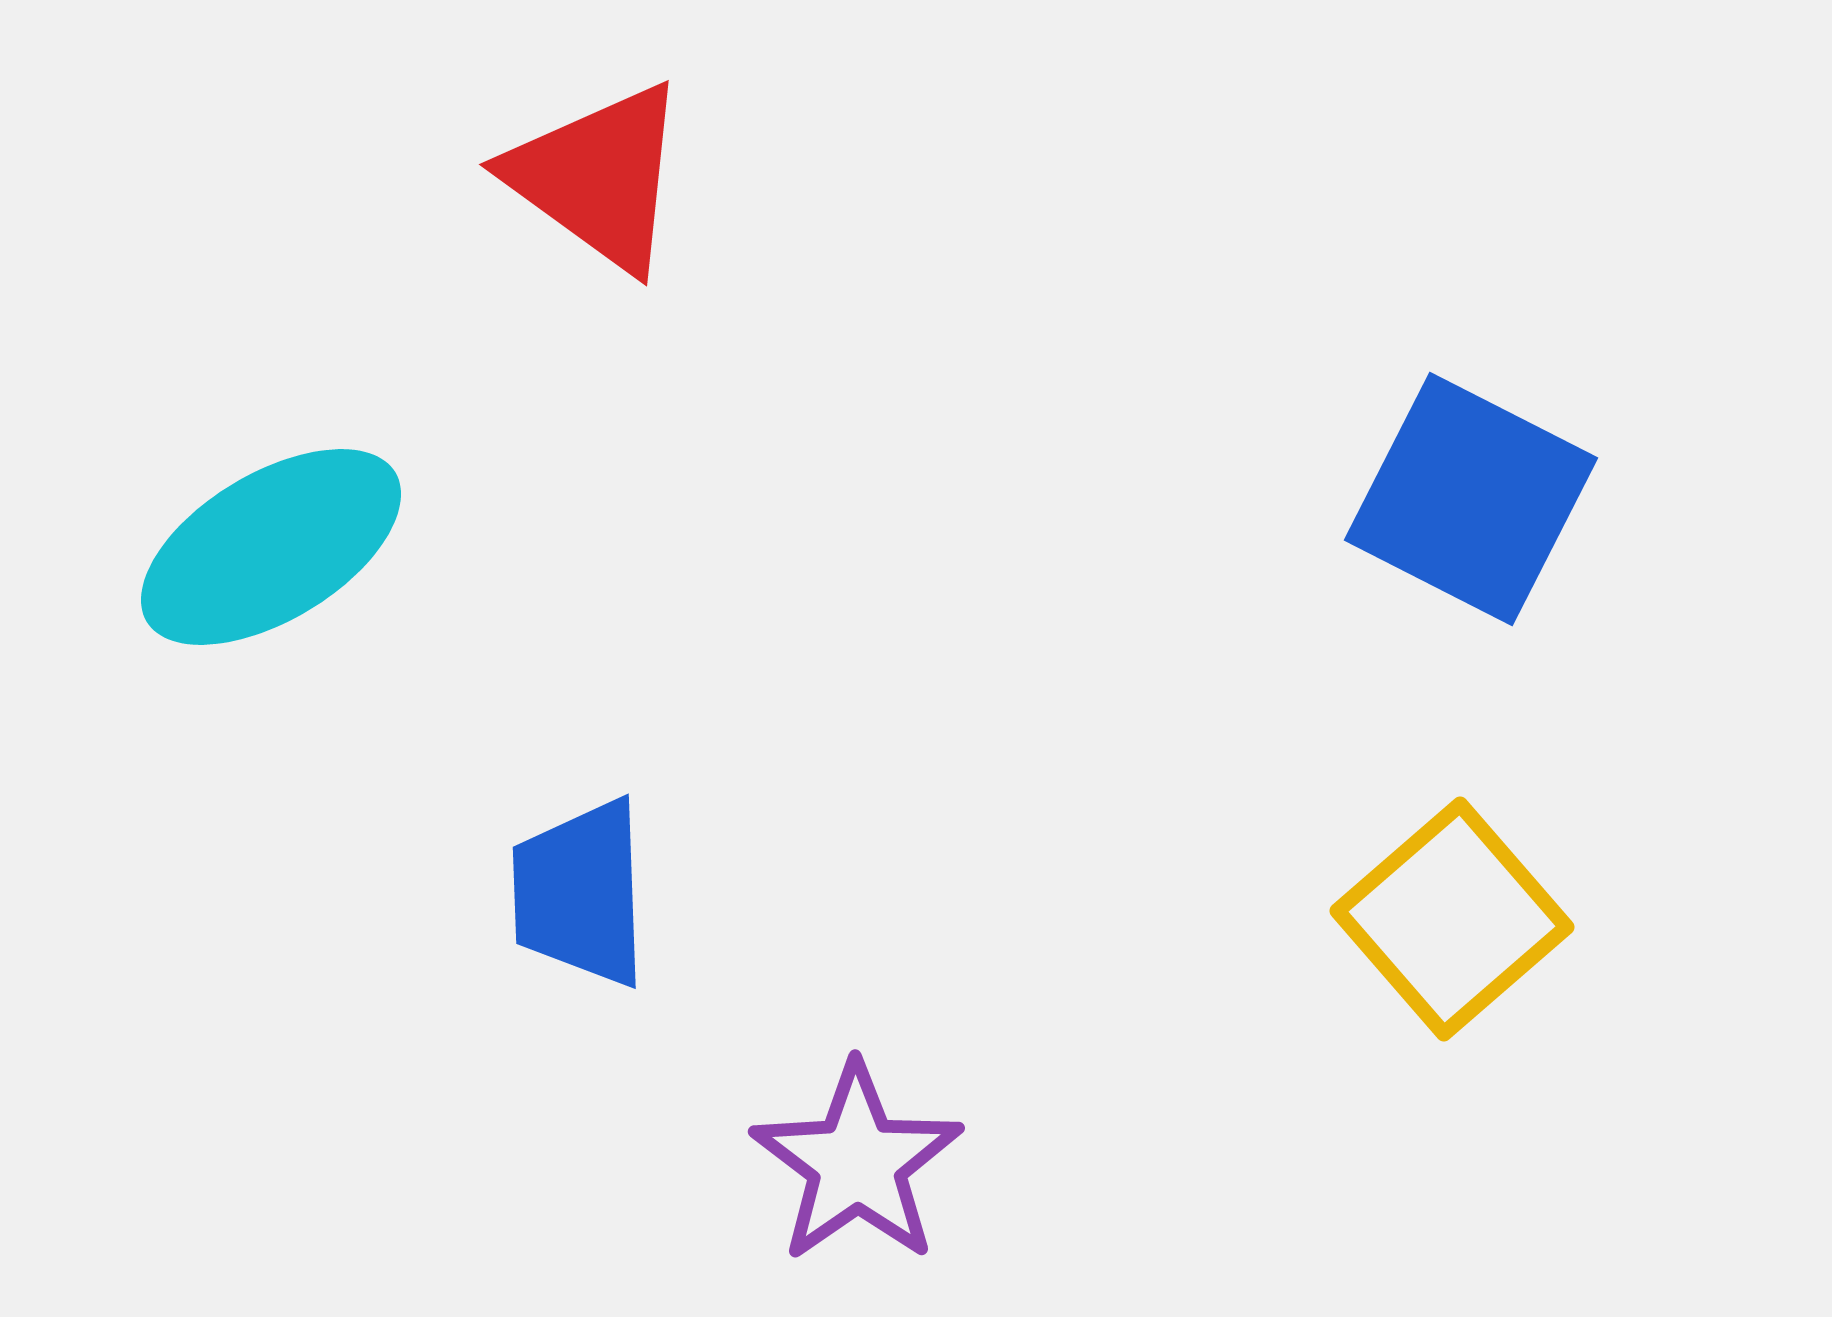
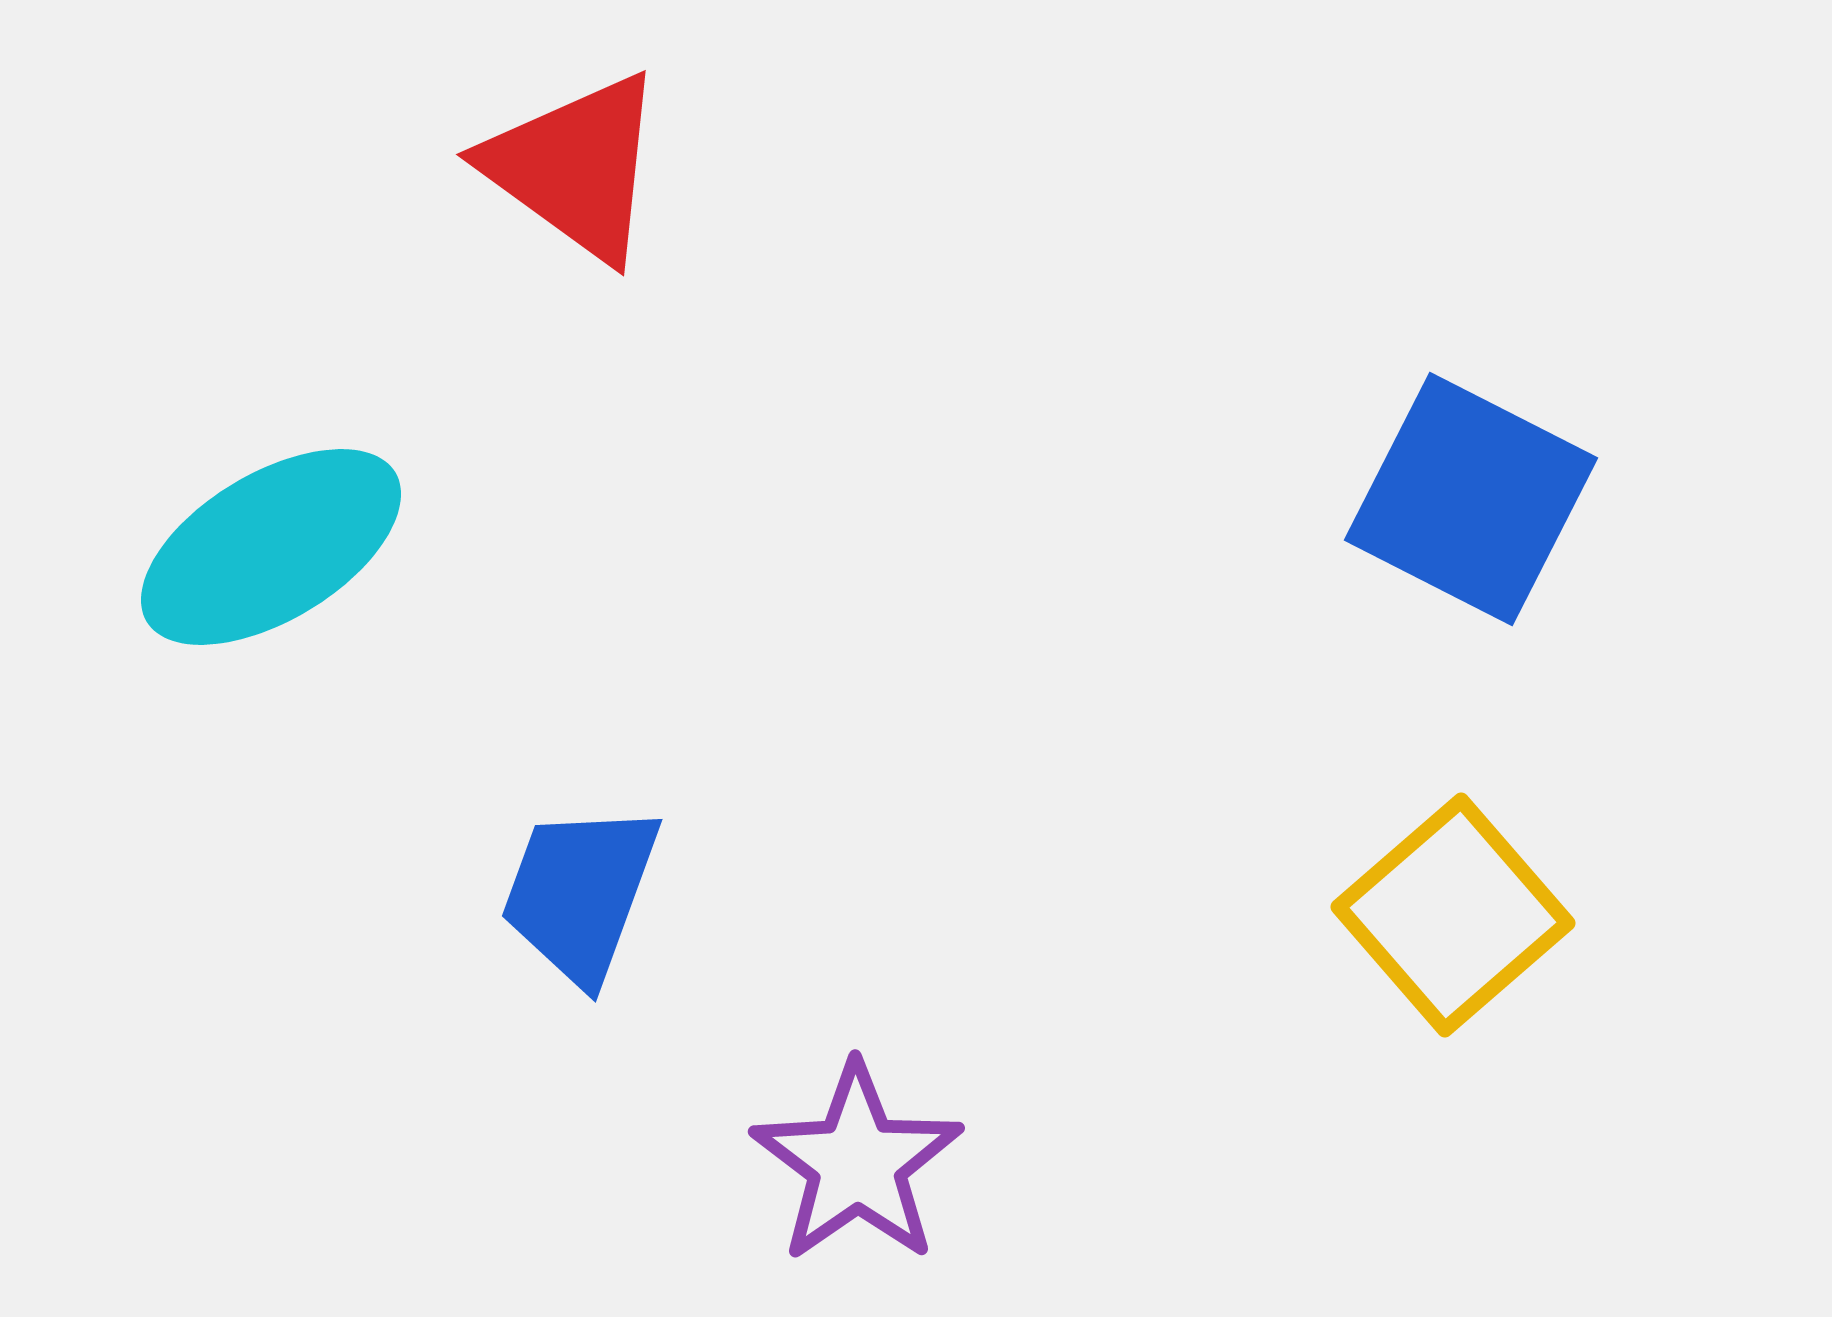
red triangle: moved 23 px left, 10 px up
blue trapezoid: rotated 22 degrees clockwise
yellow square: moved 1 px right, 4 px up
